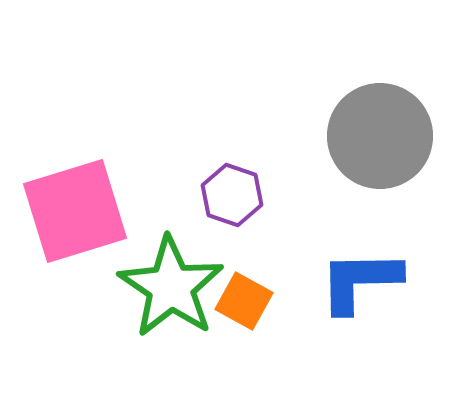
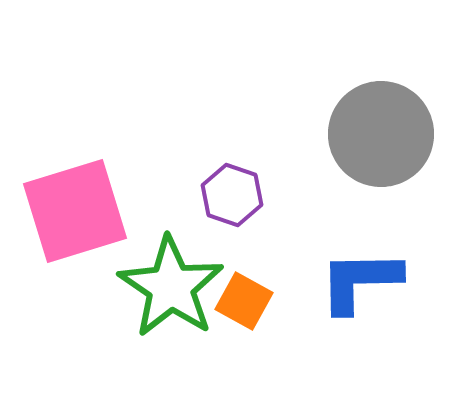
gray circle: moved 1 px right, 2 px up
